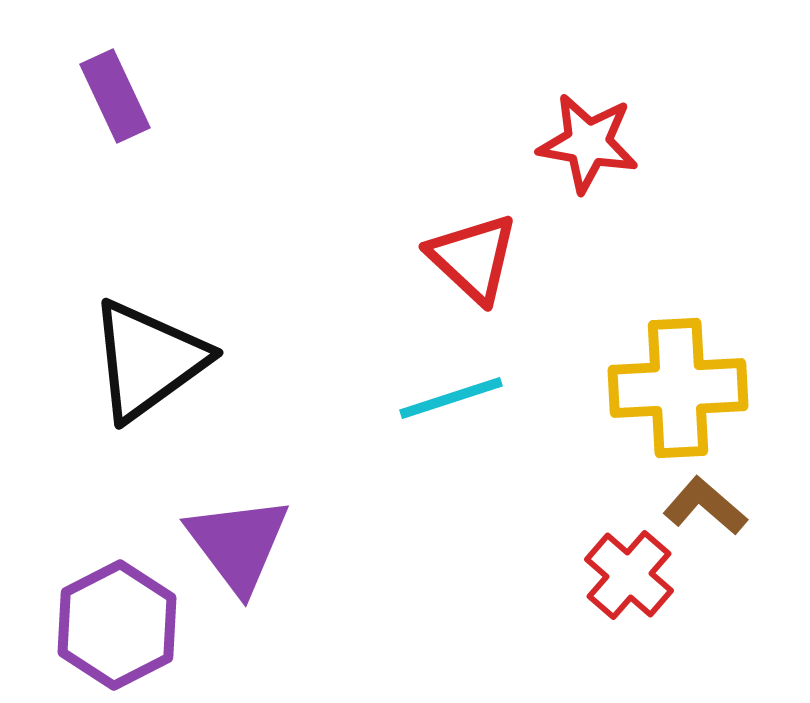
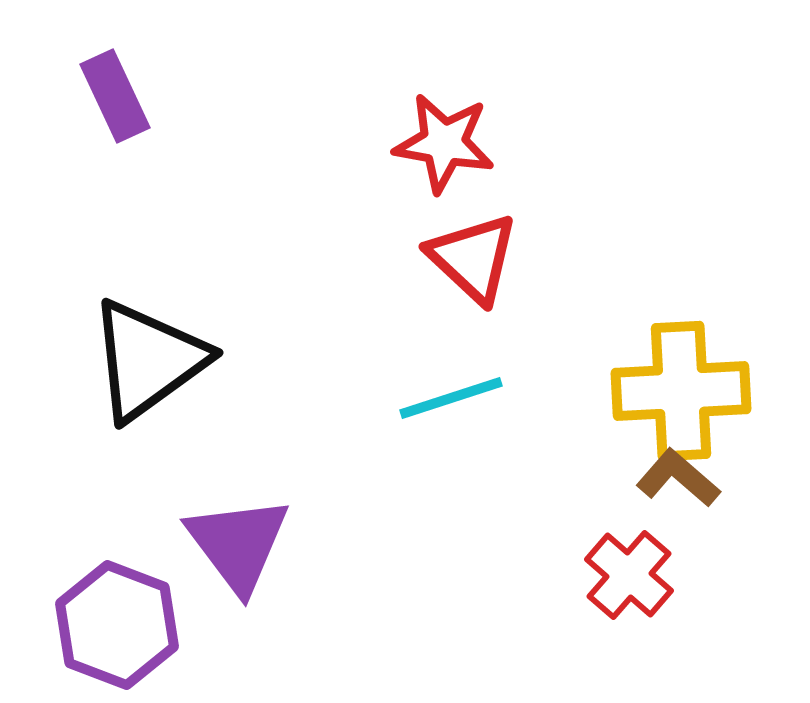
red star: moved 144 px left
yellow cross: moved 3 px right, 3 px down
brown L-shape: moved 27 px left, 28 px up
purple hexagon: rotated 12 degrees counterclockwise
